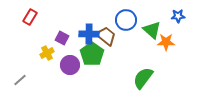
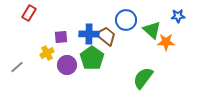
red rectangle: moved 1 px left, 4 px up
purple square: moved 1 px left, 1 px up; rotated 32 degrees counterclockwise
green pentagon: moved 4 px down
purple circle: moved 3 px left
gray line: moved 3 px left, 13 px up
